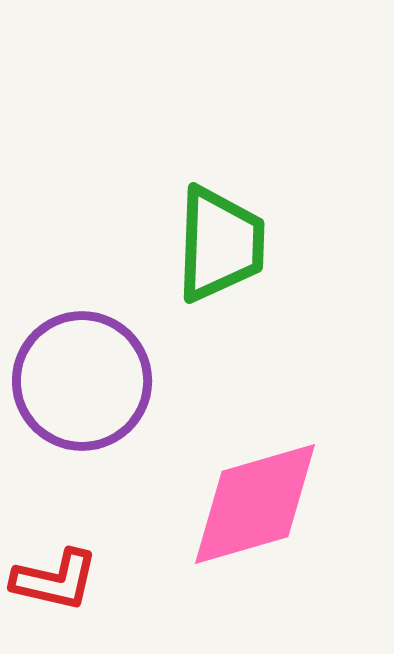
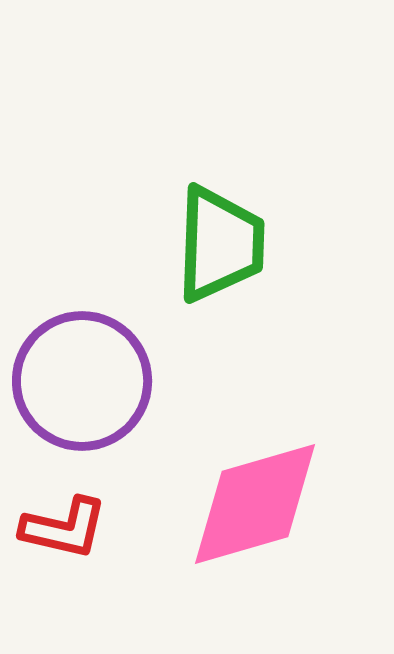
red L-shape: moved 9 px right, 52 px up
